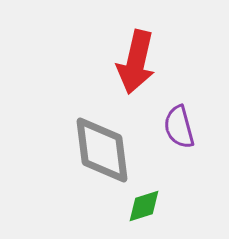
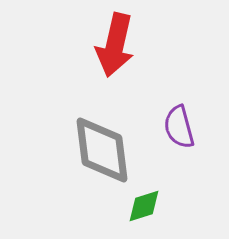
red arrow: moved 21 px left, 17 px up
